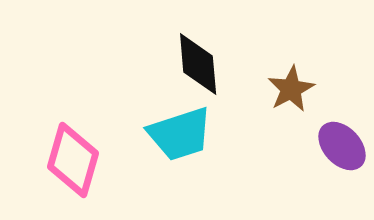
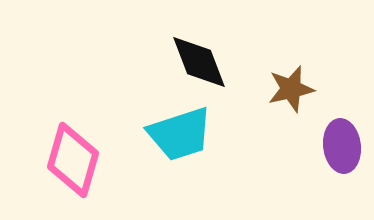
black diamond: moved 1 px right, 2 px up; rotated 16 degrees counterclockwise
brown star: rotated 15 degrees clockwise
purple ellipse: rotated 36 degrees clockwise
